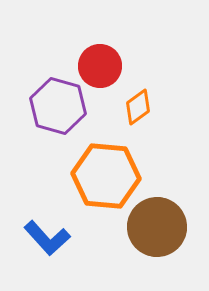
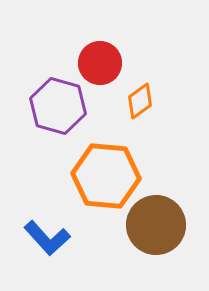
red circle: moved 3 px up
orange diamond: moved 2 px right, 6 px up
brown circle: moved 1 px left, 2 px up
